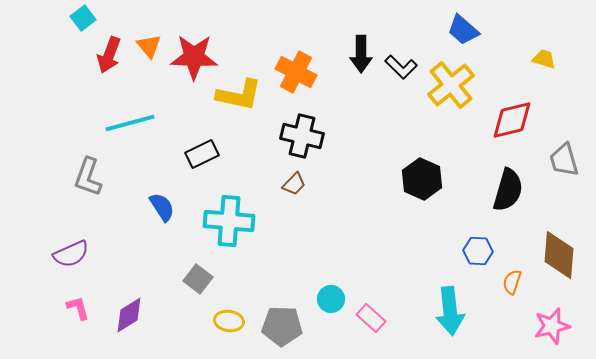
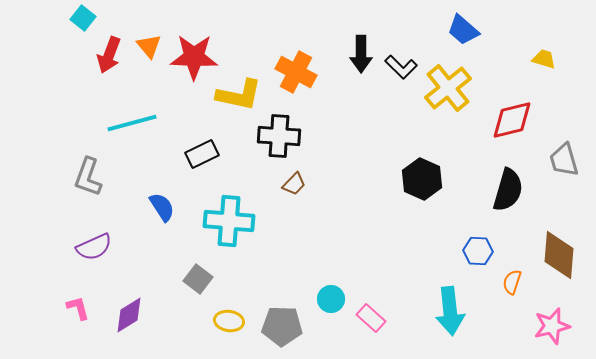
cyan square: rotated 15 degrees counterclockwise
yellow cross: moved 3 px left, 3 px down
cyan line: moved 2 px right
black cross: moved 23 px left; rotated 9 degrees counterclockwise
purple semicircle: moved 23 px right, 7 px up
